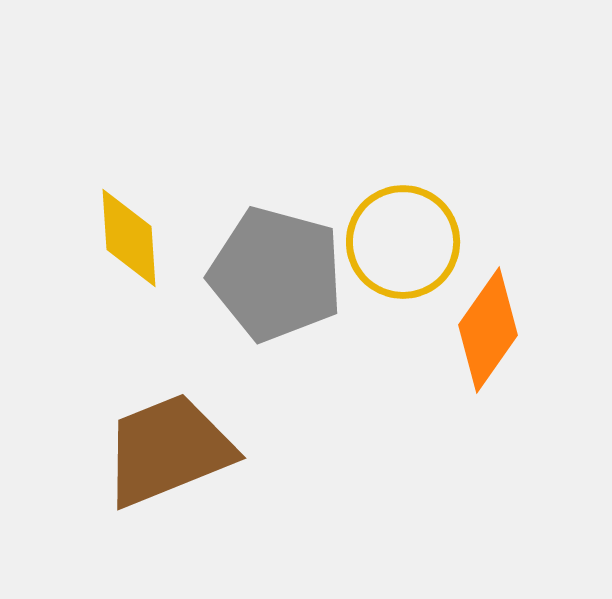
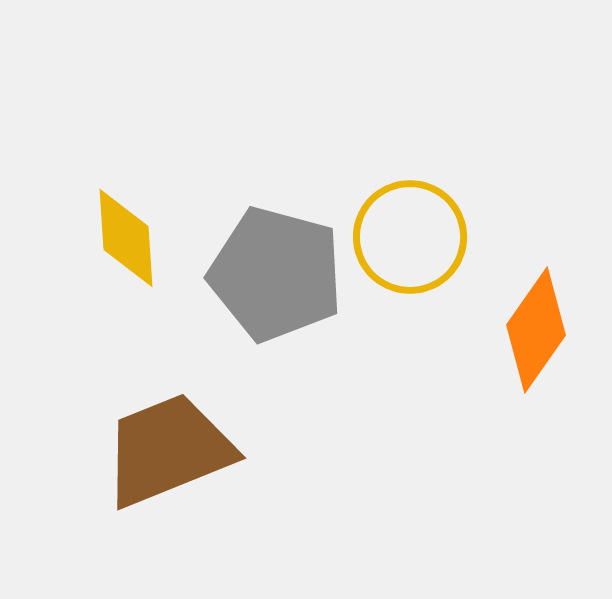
yellow diamond: moved 3 px left
yellow circle: moved 7 px right, 5 px up
orange diamond: moved 48 px right
